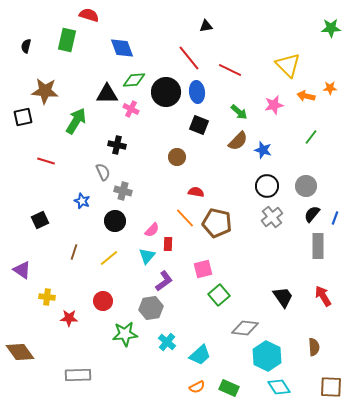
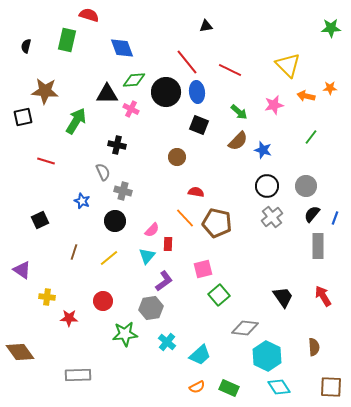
red line at (189, 58): moved 2 px left, 4 px down
